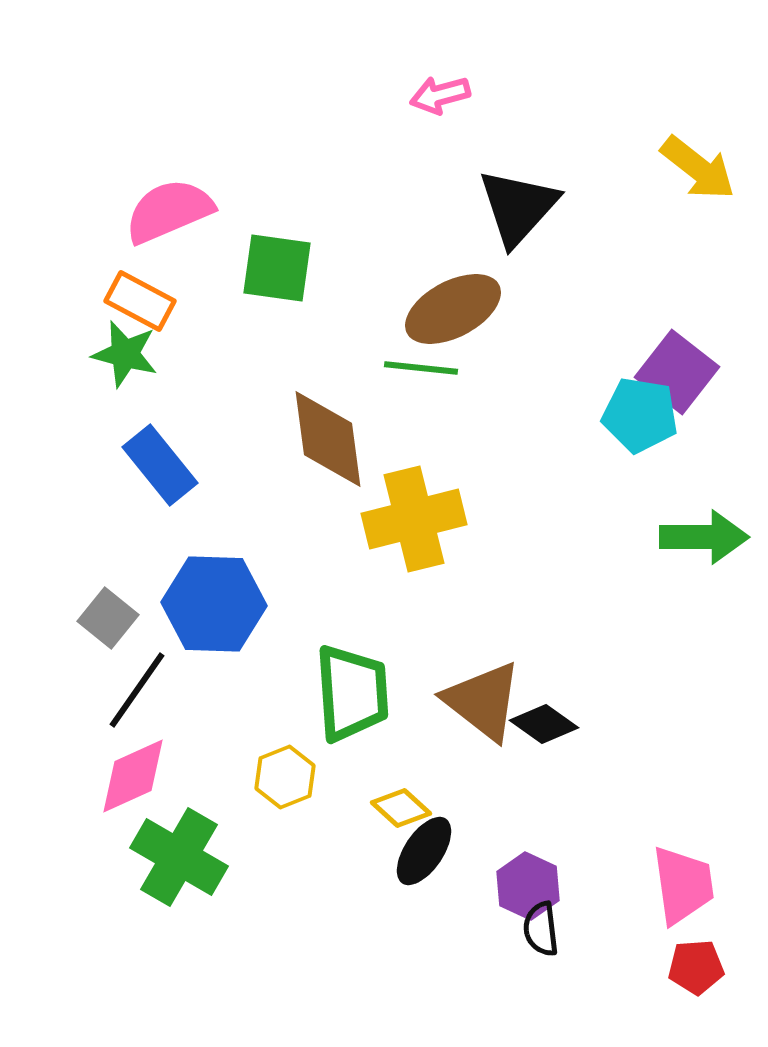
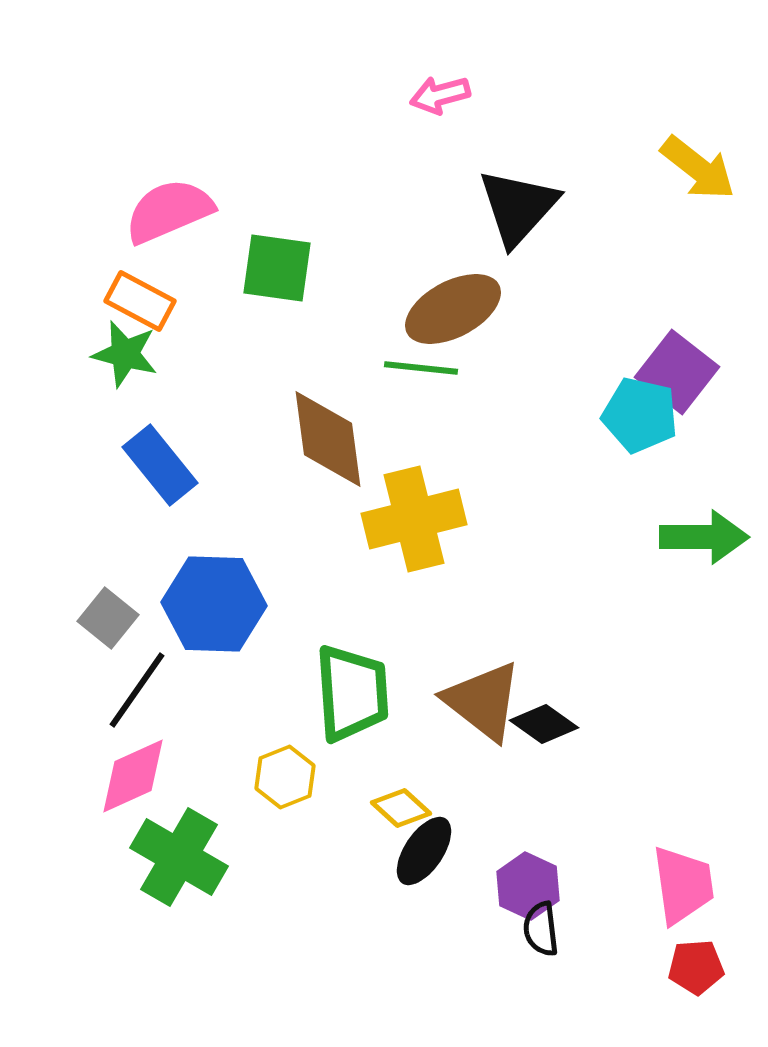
cyan pentagon: rotated 4 degrees clockwise
